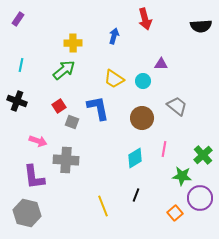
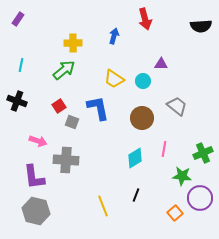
green cross: moved 2 px up; rotated 18 degrees clockwise
gray hexagon: moved 9 px right, 2 px up
